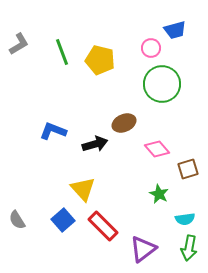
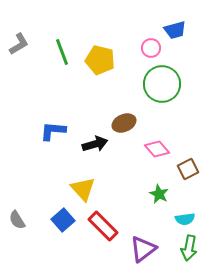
blue L-shape: rotated 16 degrees counterclockwise
brown square: rotated 10 degrees counterclockwise
